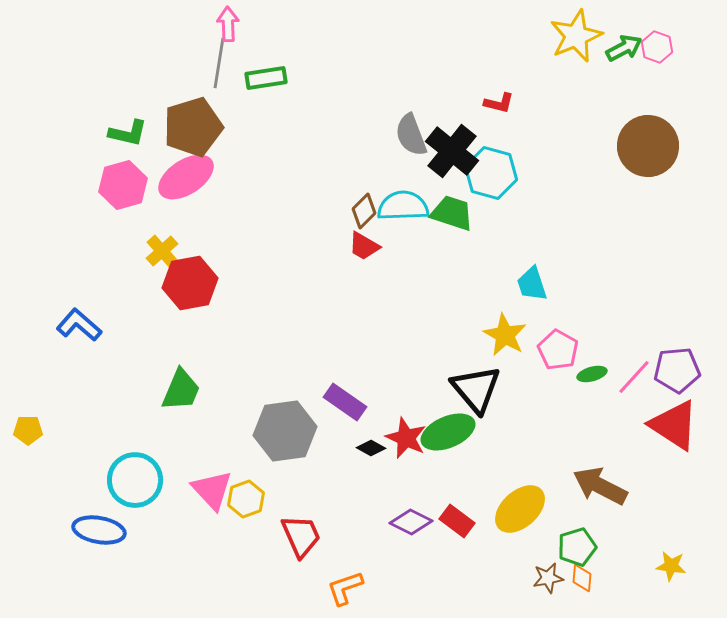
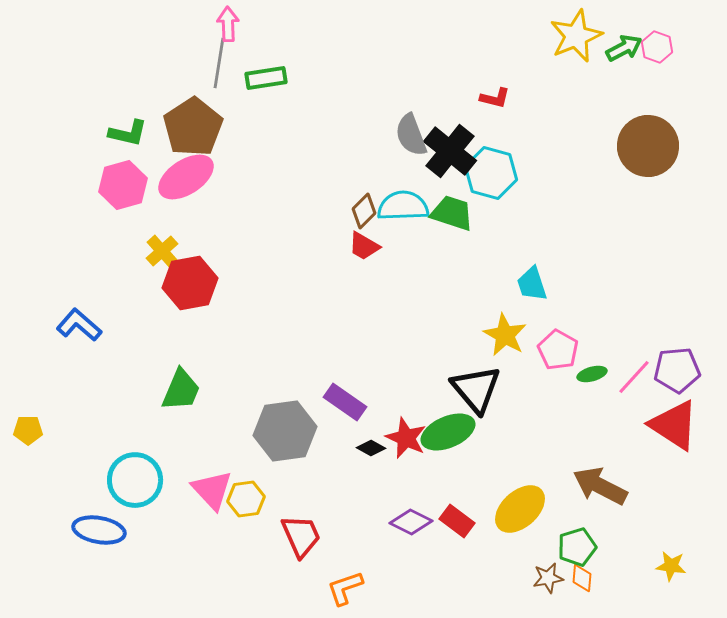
red L-shape at (499, 103): moved 4 px left, 5 px up
brown pentagon at (193, 127): rotated 16 degrees counterclockwise
black cross at (452, 151): moved 2 px left
yellow hexagon at (246, 499): rotated 12 degrees clockwise
